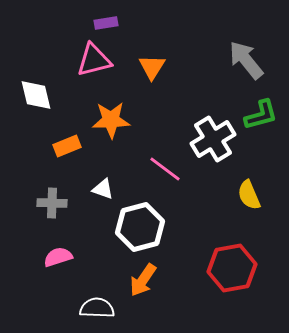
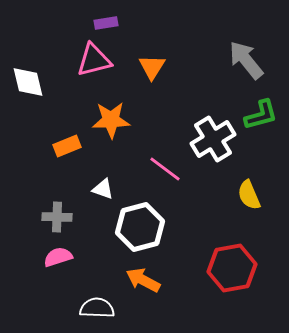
white diamond: moved 8 px left, 13 px up
gray cross: moved 5 px right, 14 px down
orange arrow: rotated 84 degrees clockwise
